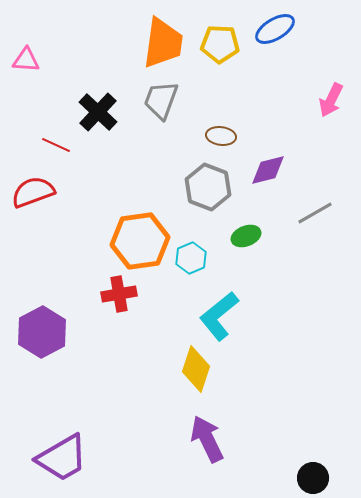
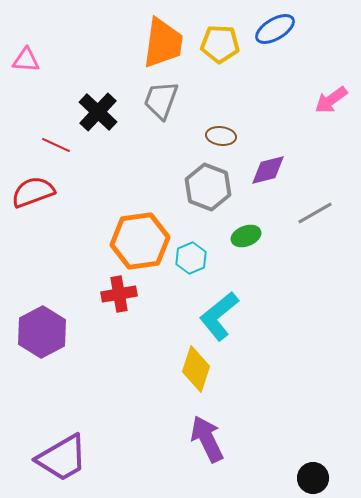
pink arrow: rotated 28 degrees clockwise
